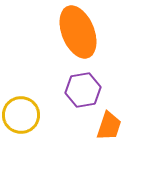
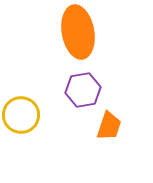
orange ellipse: rotated 12 degrees clockwise
